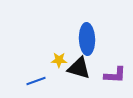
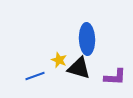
yellow star: rotated 21 degrees clockwise
purple L-shape: moved 2 px down
blue line: moved 1 px left, 5 px up
